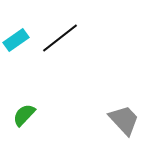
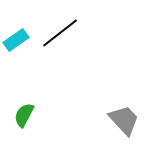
black line: moved 5 px up
green semicircle: rotated 15 degrees counterclockwise
